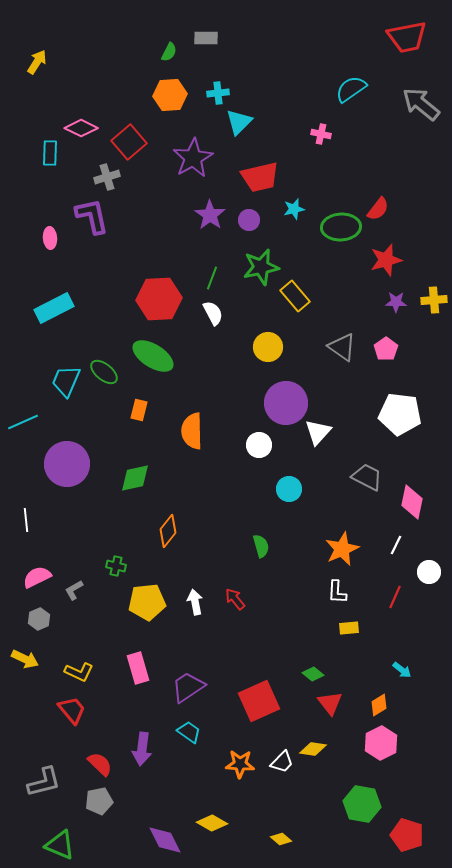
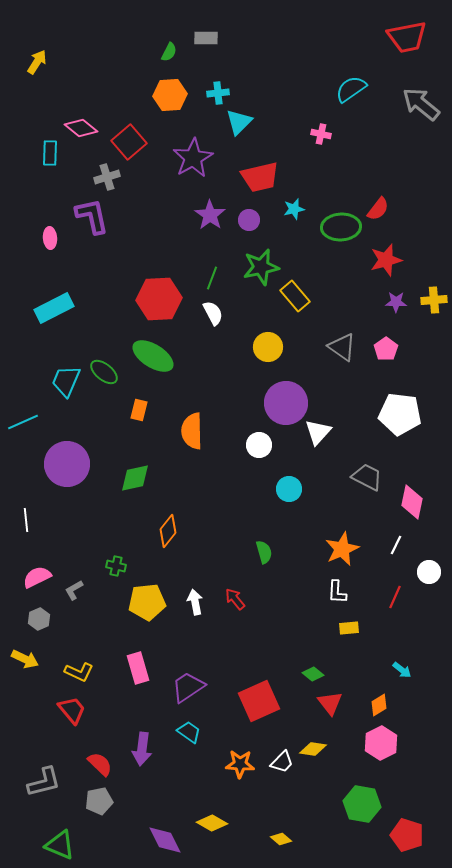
pink diamond at (81, 128): rotated 12 degrees clockwise
green semicircle at (261, 546): moved 3 px right, 6 px down
